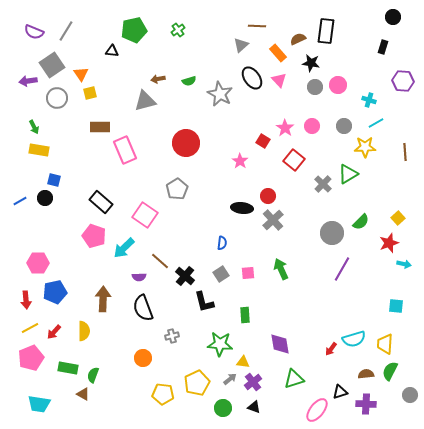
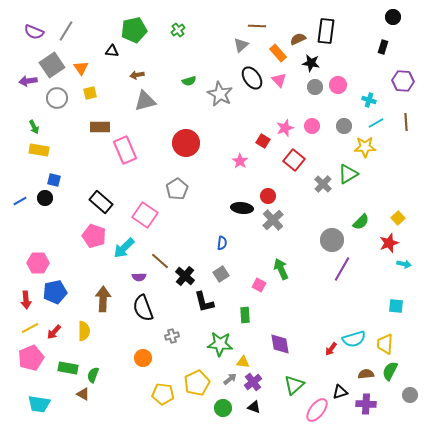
orange triangle at (81, 74): moved 6 px up
brown arrow at (158, 79): moved 21 px left, 4 px up
pink star at (285, 128): rotated 18 degrees clockwise
brown line at (405, 152): moved 1 px right, 30 px up
gray circle at (332, 233): moved 7 px down
pink square at (248, 273): moved 11 px right, 12 px down; rotated 32 degrees clockwise
green triangle at (294, 379): moved 6 px down; rotated 25 degrees counterclockwise
